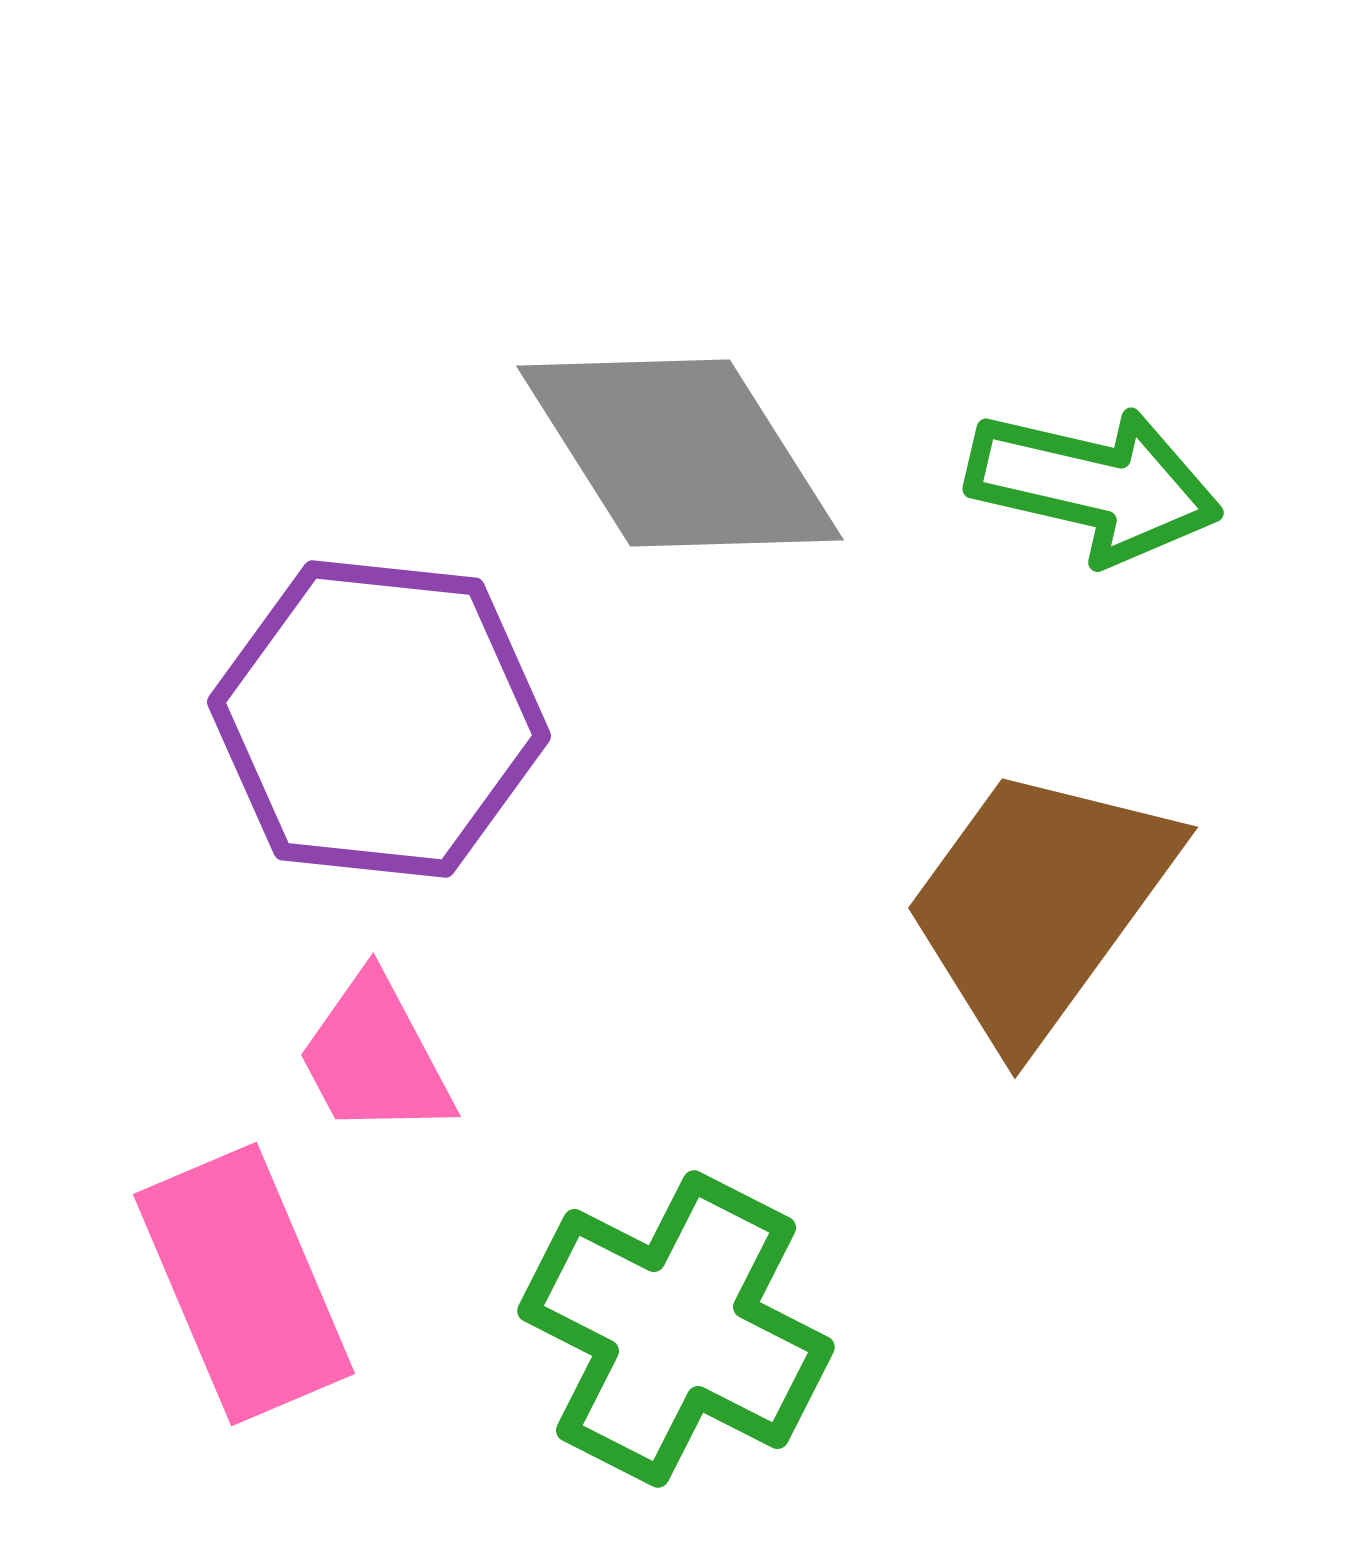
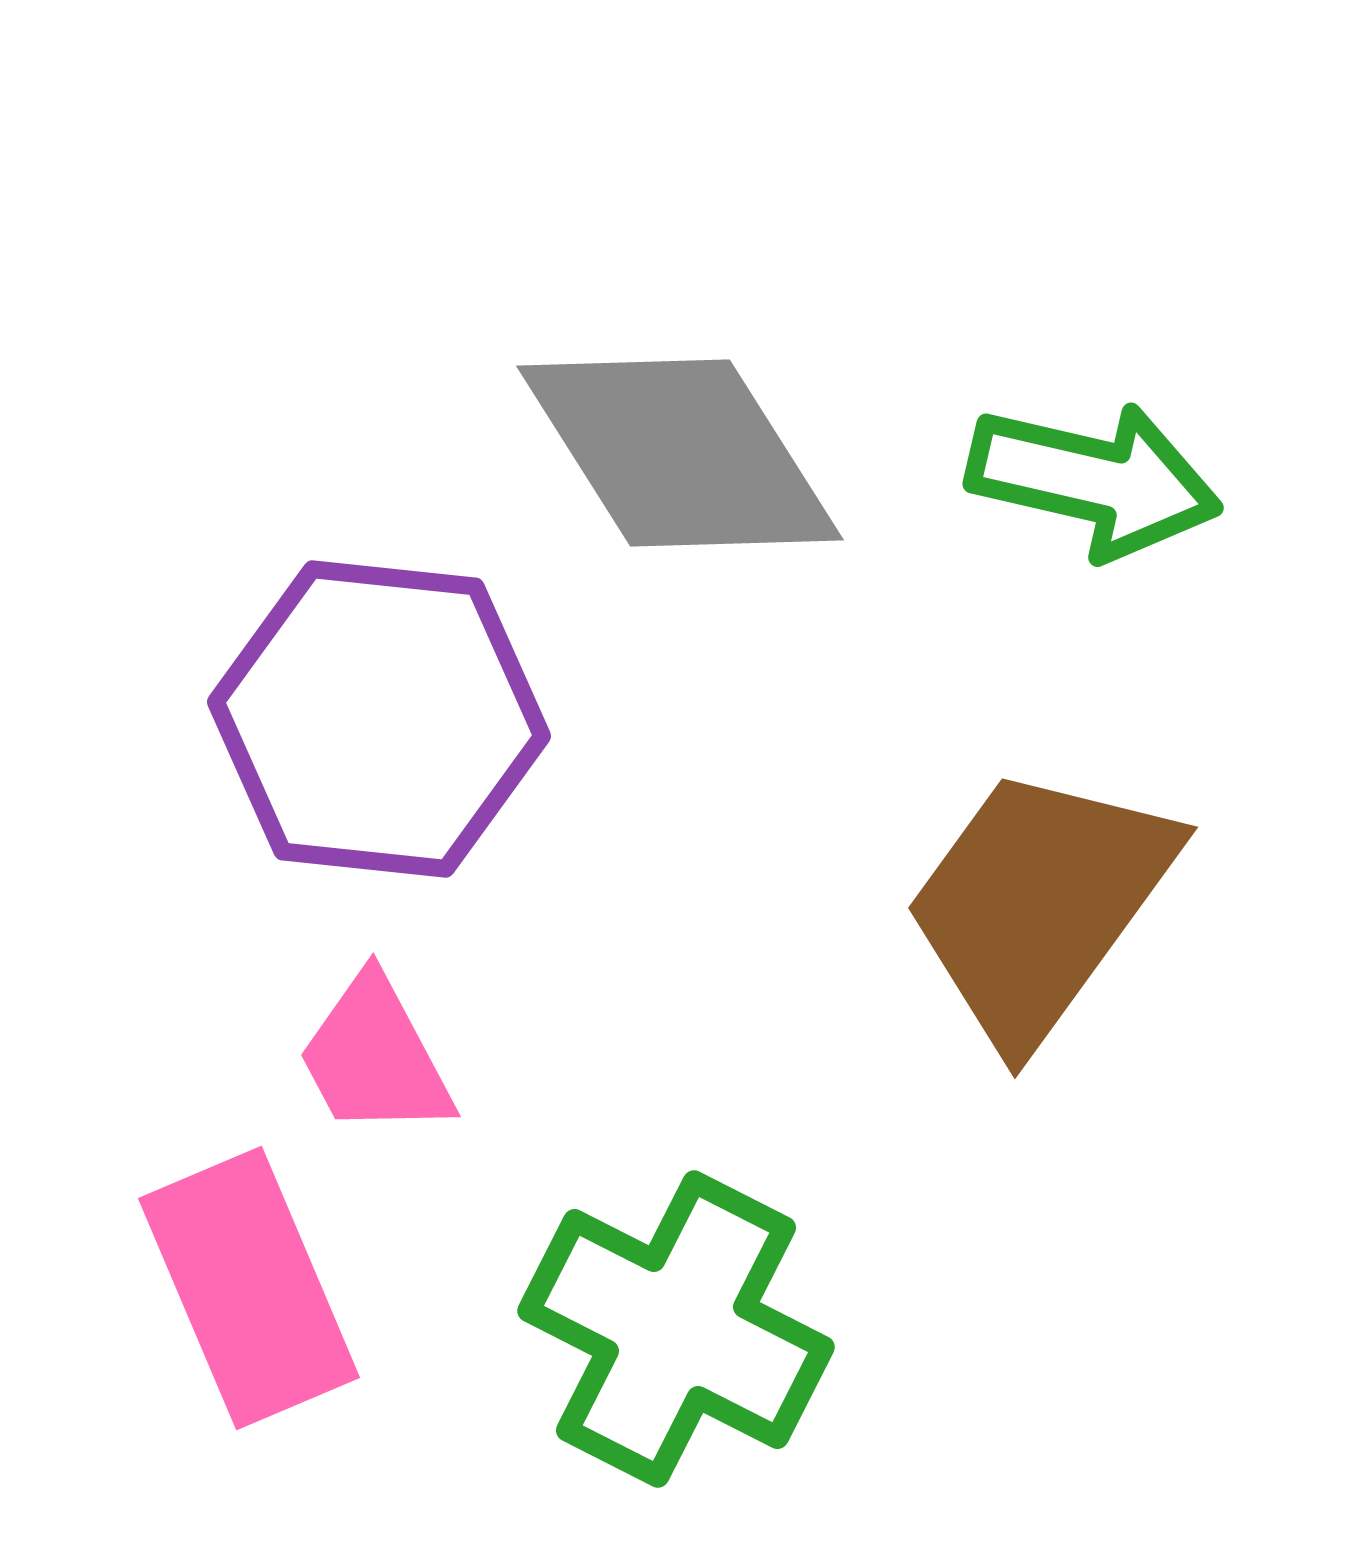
green arrow: moved 5 px up
pink rectangle: moved 5 px right, 4 px down
